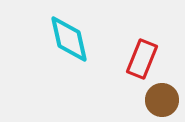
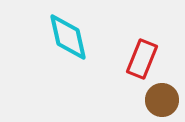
cyan diamond: moved 1 px left, 2 px up
